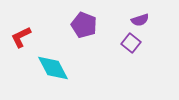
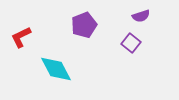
purple semicircle: moved 1 px right, 4 px up
purple pentagon: rotated 30 degrees clockwise
cyan diamond: moved 3 px right, 1 px down
